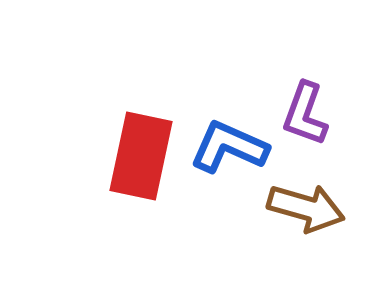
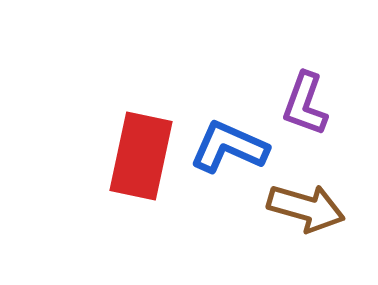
purple L-shape: moved 10 px up
